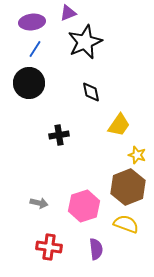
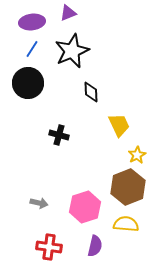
black star: moved 13 px left, 9 px down
blue line: moved 3 px left
black circle: moved 1 px left
black diamond: rotated 10 degrees clockwise
yellow trapezoid: rotated 60 degrees counterclockwise
black cross: rotated 24 degrees clockwise
yellow star: rotated 24 degrees clockwise
pink hexagon: moved 1 px right, 1 px down
yellow semicircle: rotated 15 degrees counterclockwise
purple semicircle: moved 1 px left, 3 px up; rotated 20 degrees clockwise
